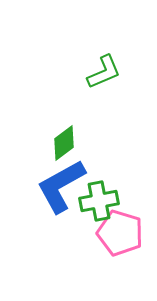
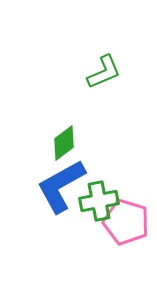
pink pentagon: moved 6 px right, 11 px up
